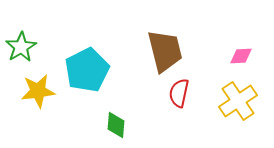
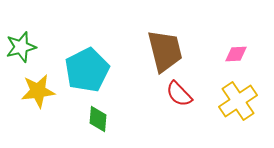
green star: rotated 16 degrees clockwise
pink diamond: moved 5 px left, 2 px up
red semicircle: moved 1 px down; rotated 56 degrees counterclockwise
green diamond: moved 18 px left, 6 px up
